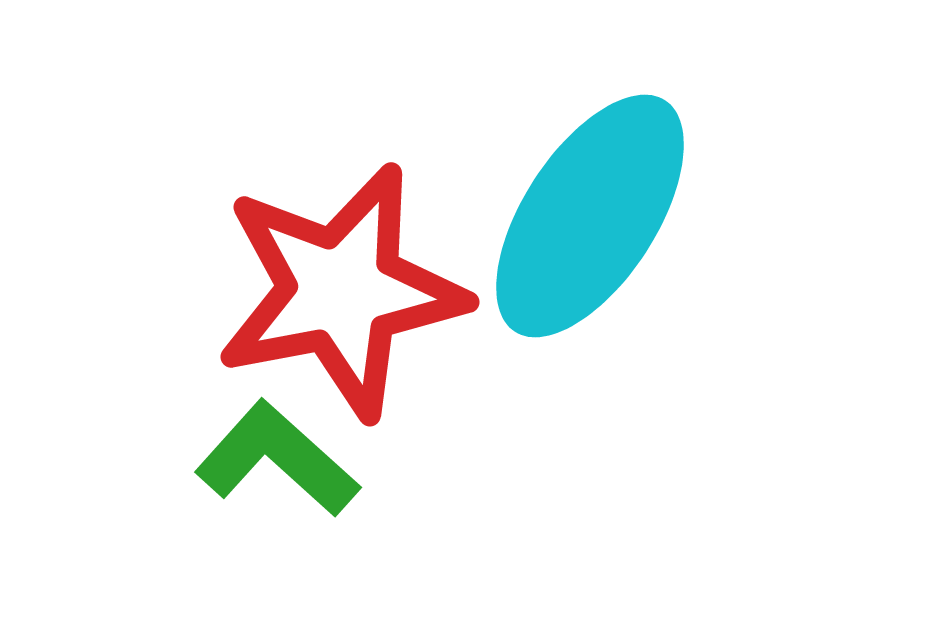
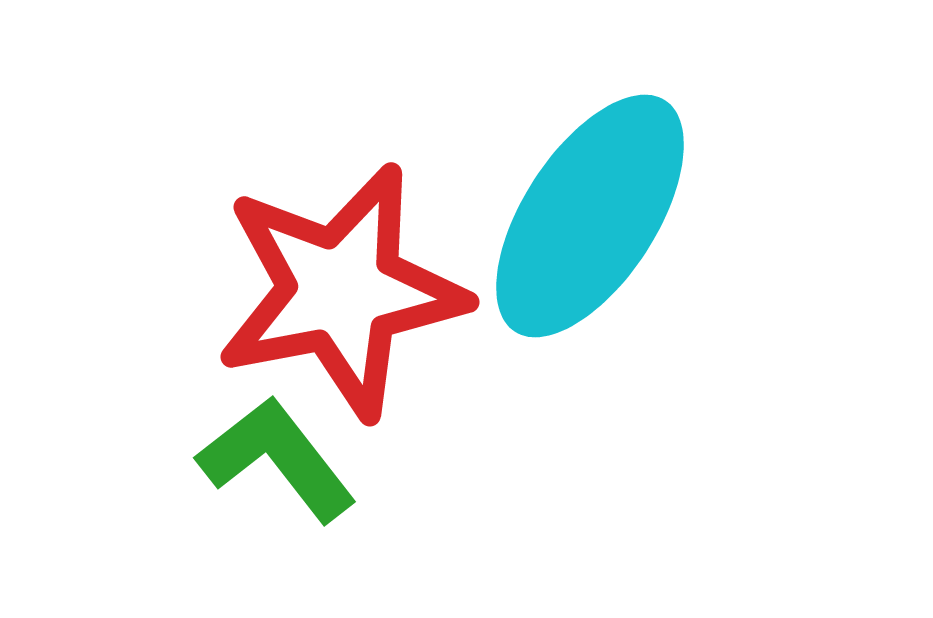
green L-shape: rotated 10 degrees clockwise
